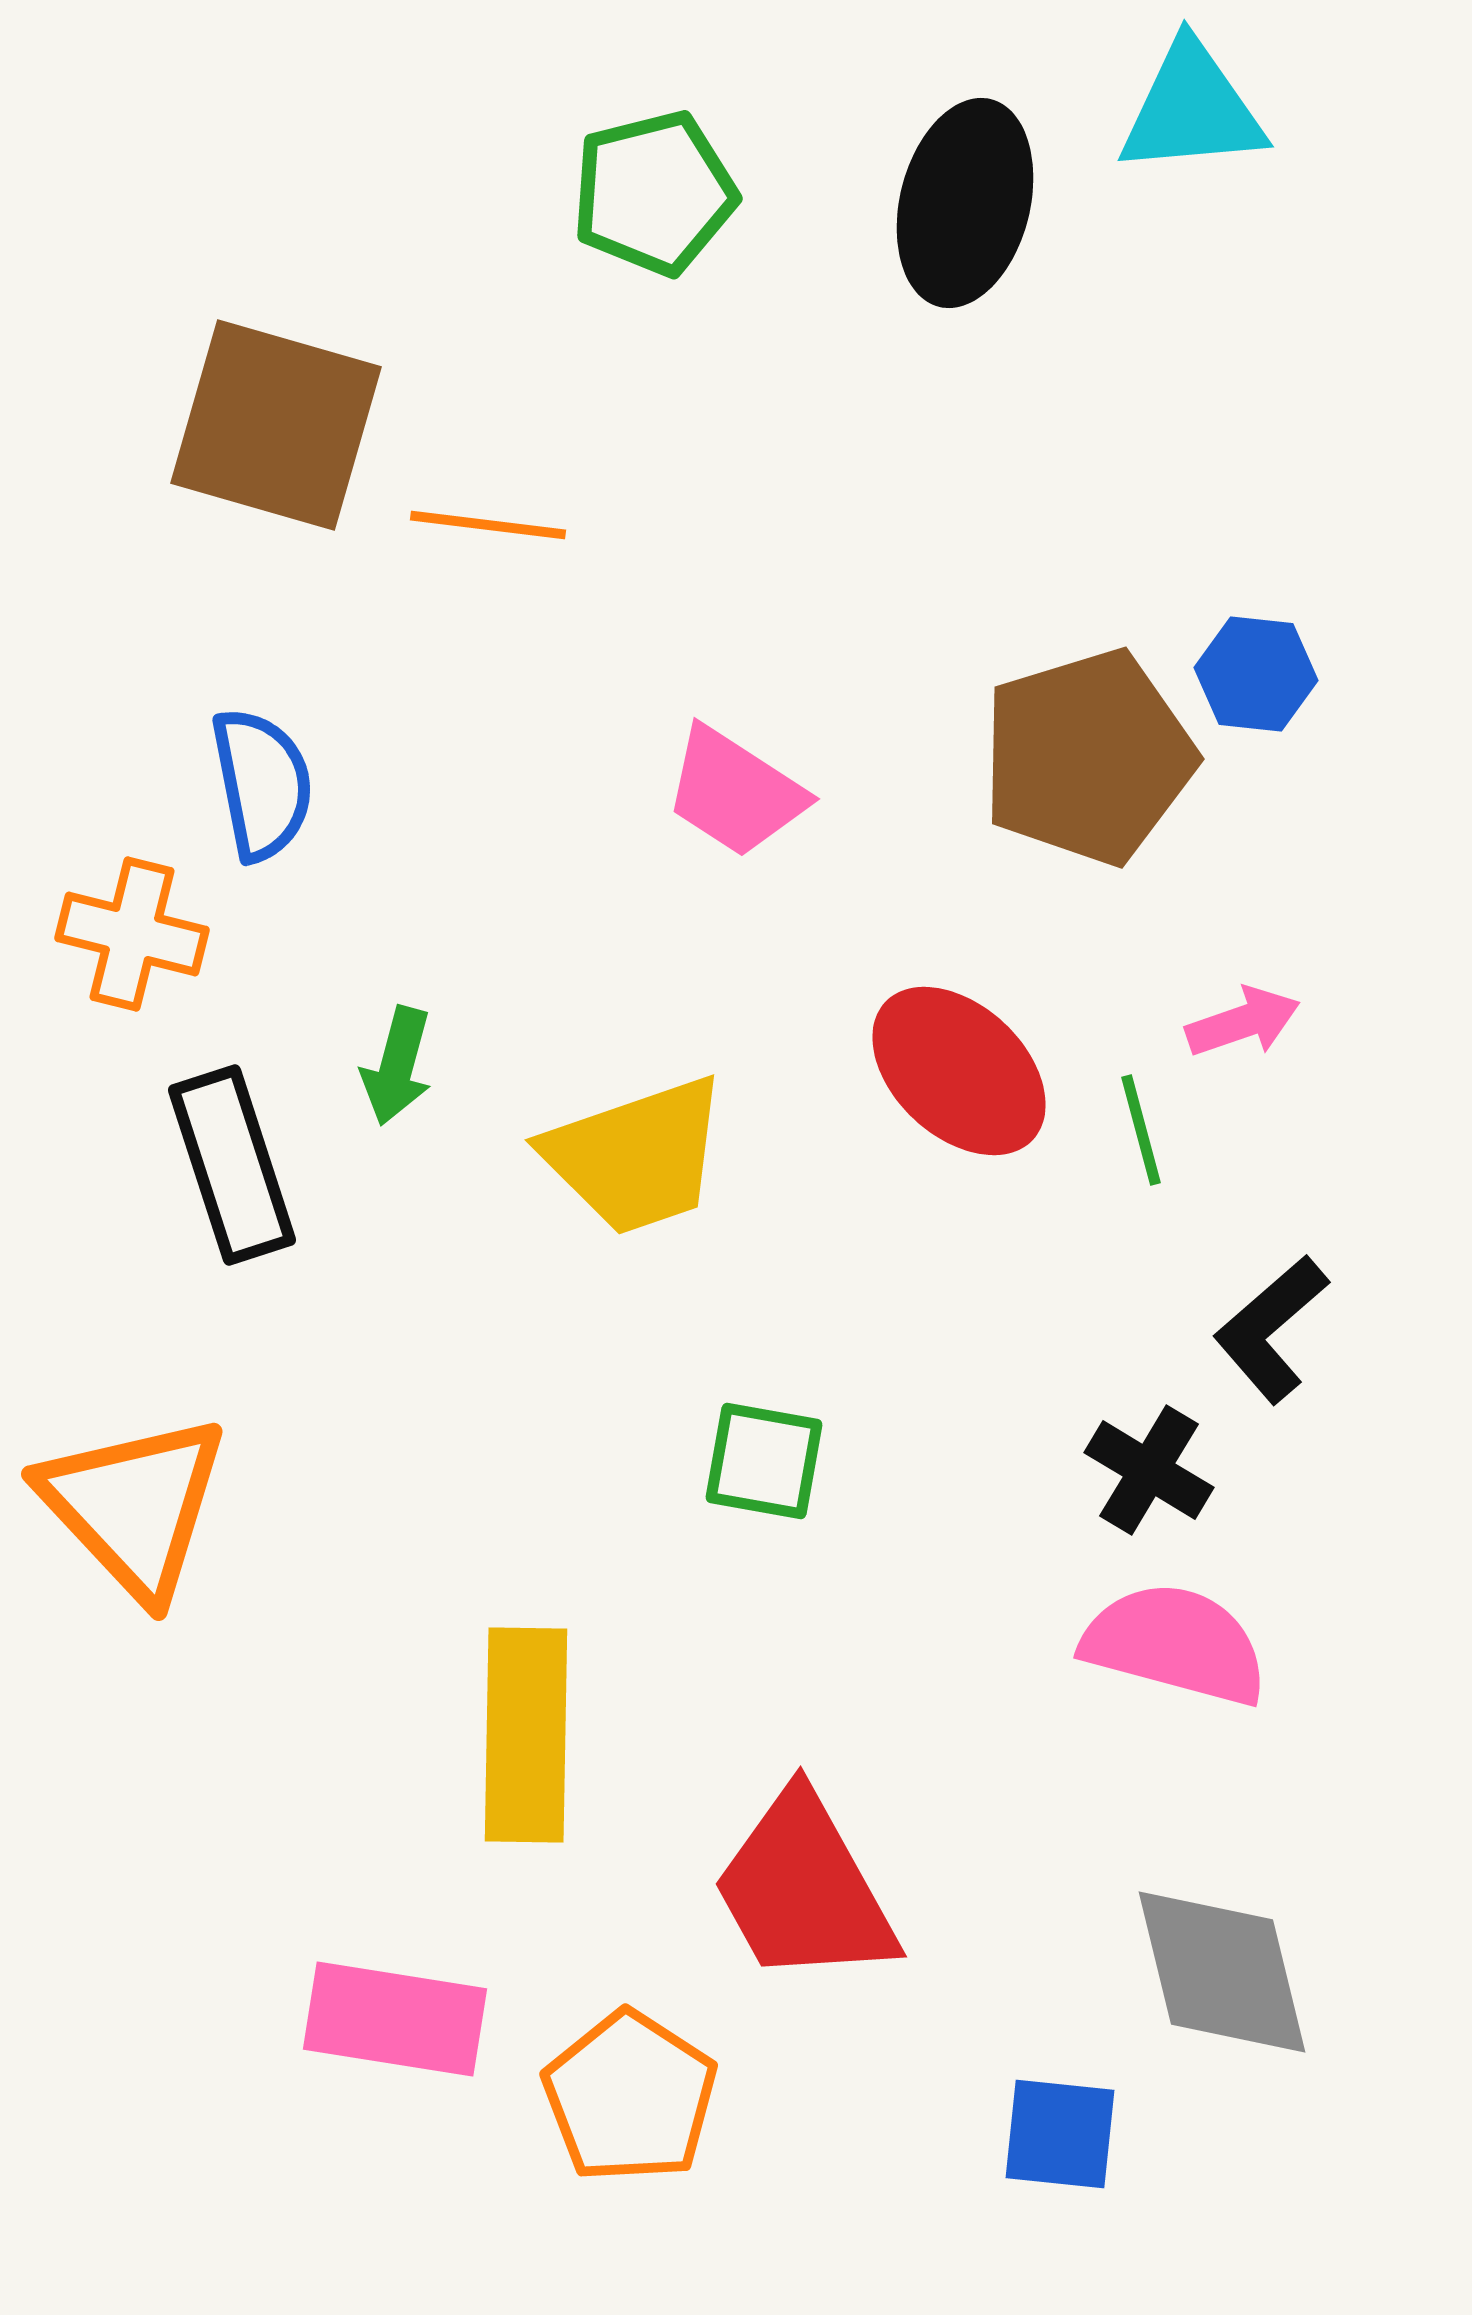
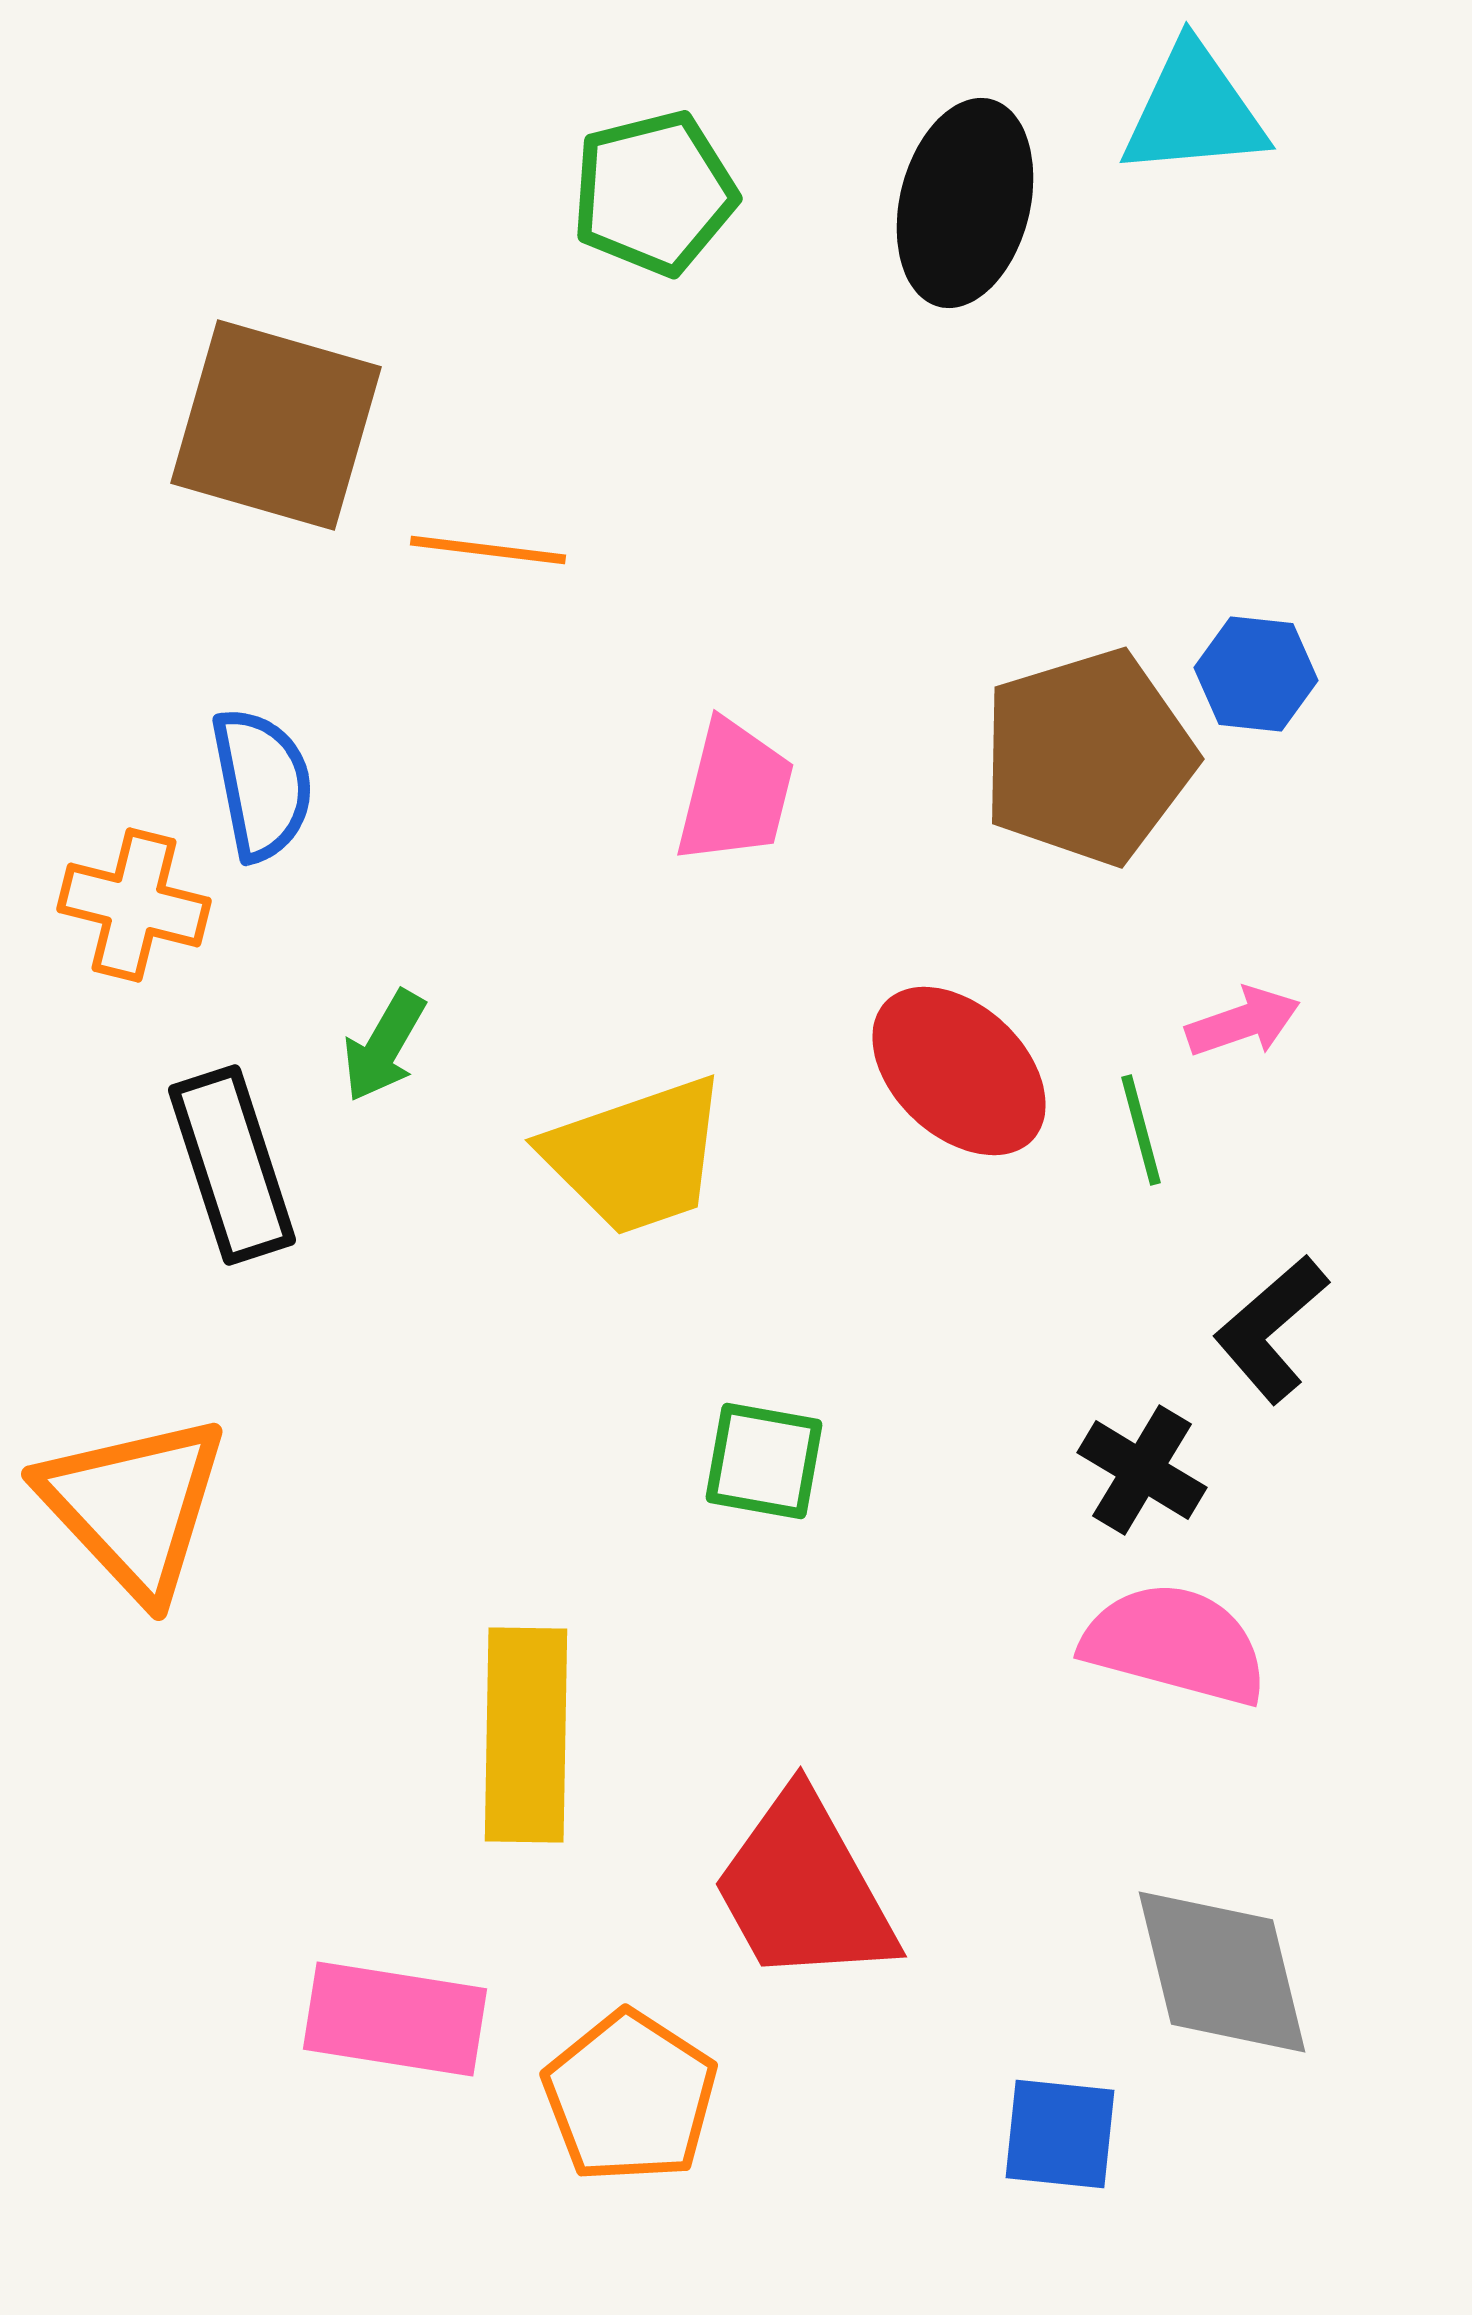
cyan triangle: moved 2 px right, 2 px down
orange line: moved 25 px down
pink trapezoid: rotated 109 degrees counterclockwise
orange cross: moved 2 px right, 29 px up
green arrow: moved 13 px left, 20 px up; rotated 15 degrees clockwise
black cross: moved 7 px left
